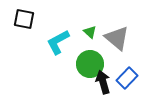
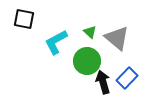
cyan L-shape: moved 2 px left
green circle: moved 3 px left, 3 px up
